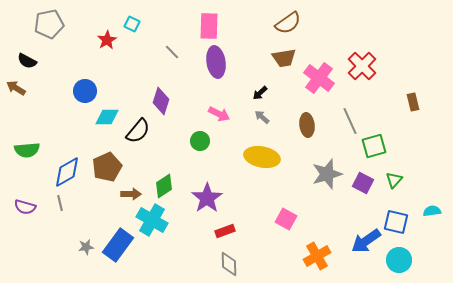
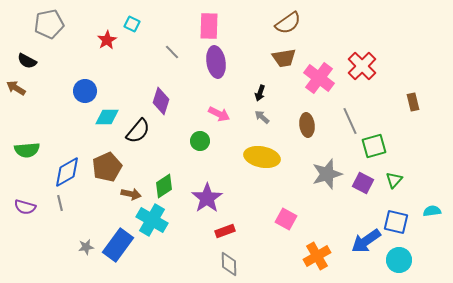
black arrow at (260, 93): rotated 28 degrees counterclockwise
brown arrow at (131, 194): rotated 12 degrees clockwise
